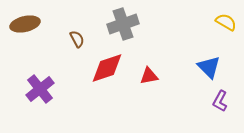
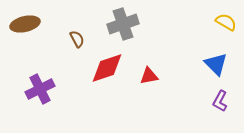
blue triangle: moved 7 px right, 3 px up
purple cross: rotated 12 degrees clockwise
